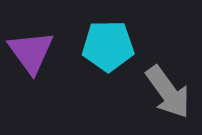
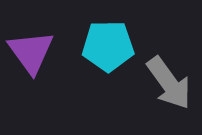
gray arrow: moved 1 px right, 9 px up
